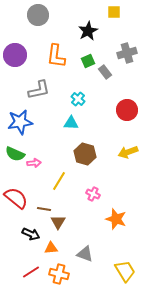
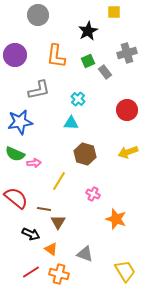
orange triangle: moved 1 px down; rotated 40 degrees clockwise
